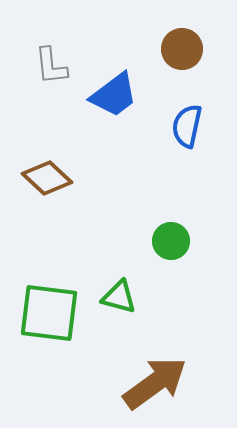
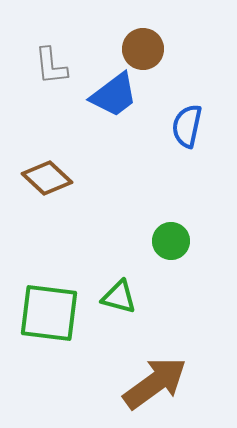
brown circle: moved 39 px left
